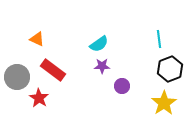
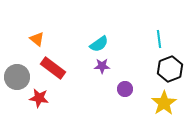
orange triangle: rotated 14 degrees clockwise
red rectangle: moved 2 px up
purple circle: moved 3 px right, 3 px down
red star: rotated 24 degrees counterclockwise
